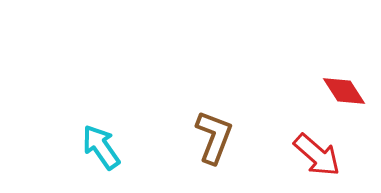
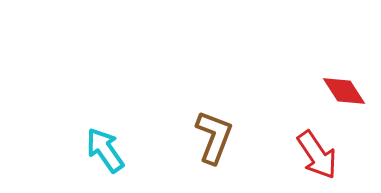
cyan arrow: moved 4 px right, 3 px down
red arrow: rotated 15 degrees clockwise
